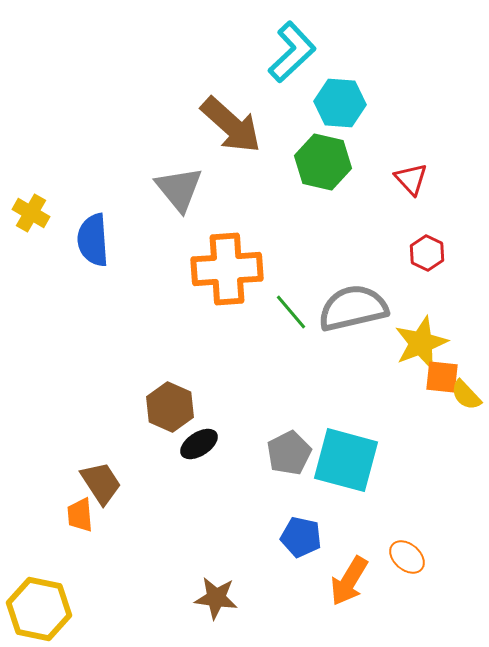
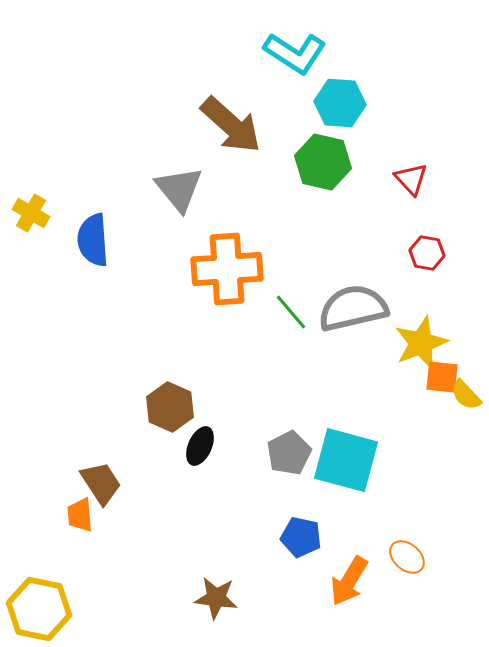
cyan L-shape: moved 3 px right, 1 px down; rotated 76 degrees clockwise
red hexagon: rotated 16 degrees counterclockwise
black ellipse: moved 1 px right, 2 px down; rotated 33 degrees counterclockwise
